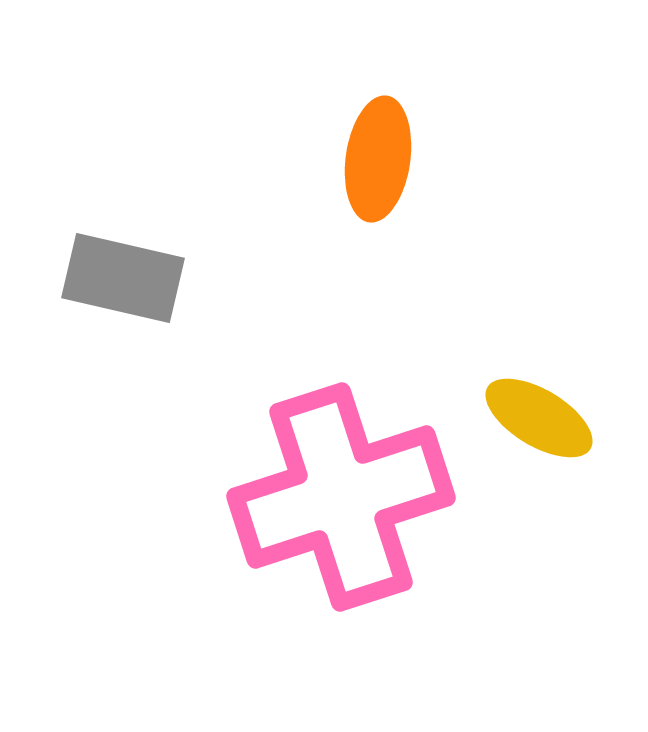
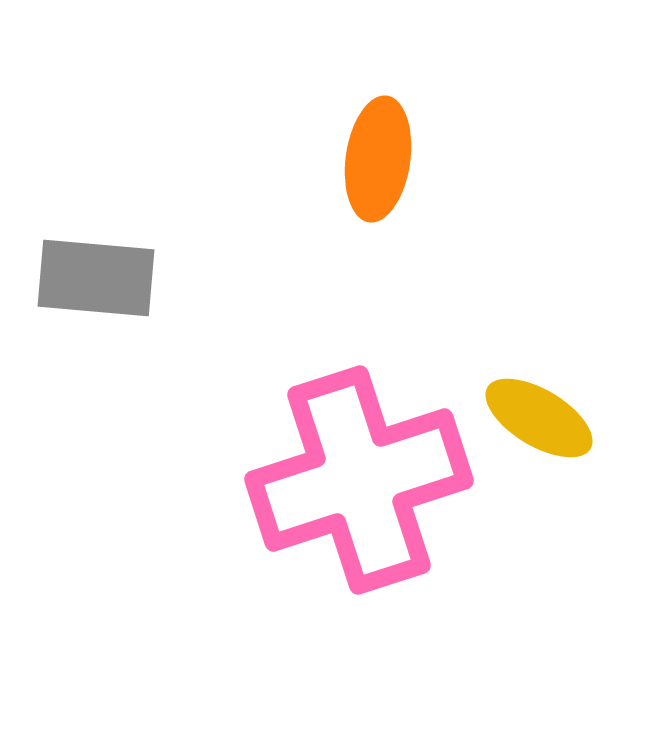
gray rectangle: moved 27 px left; rotated 8 degrees counterclockwise
pink cross: moved 18 px right, 17 px up
